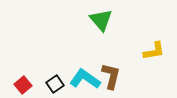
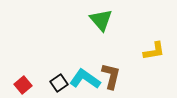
black square: moved 4 px right, 1 px up
